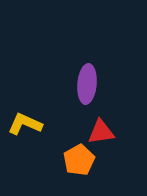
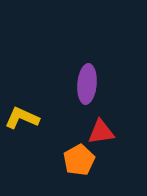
yellow L-shape: moved 3 px left, 6 px up
